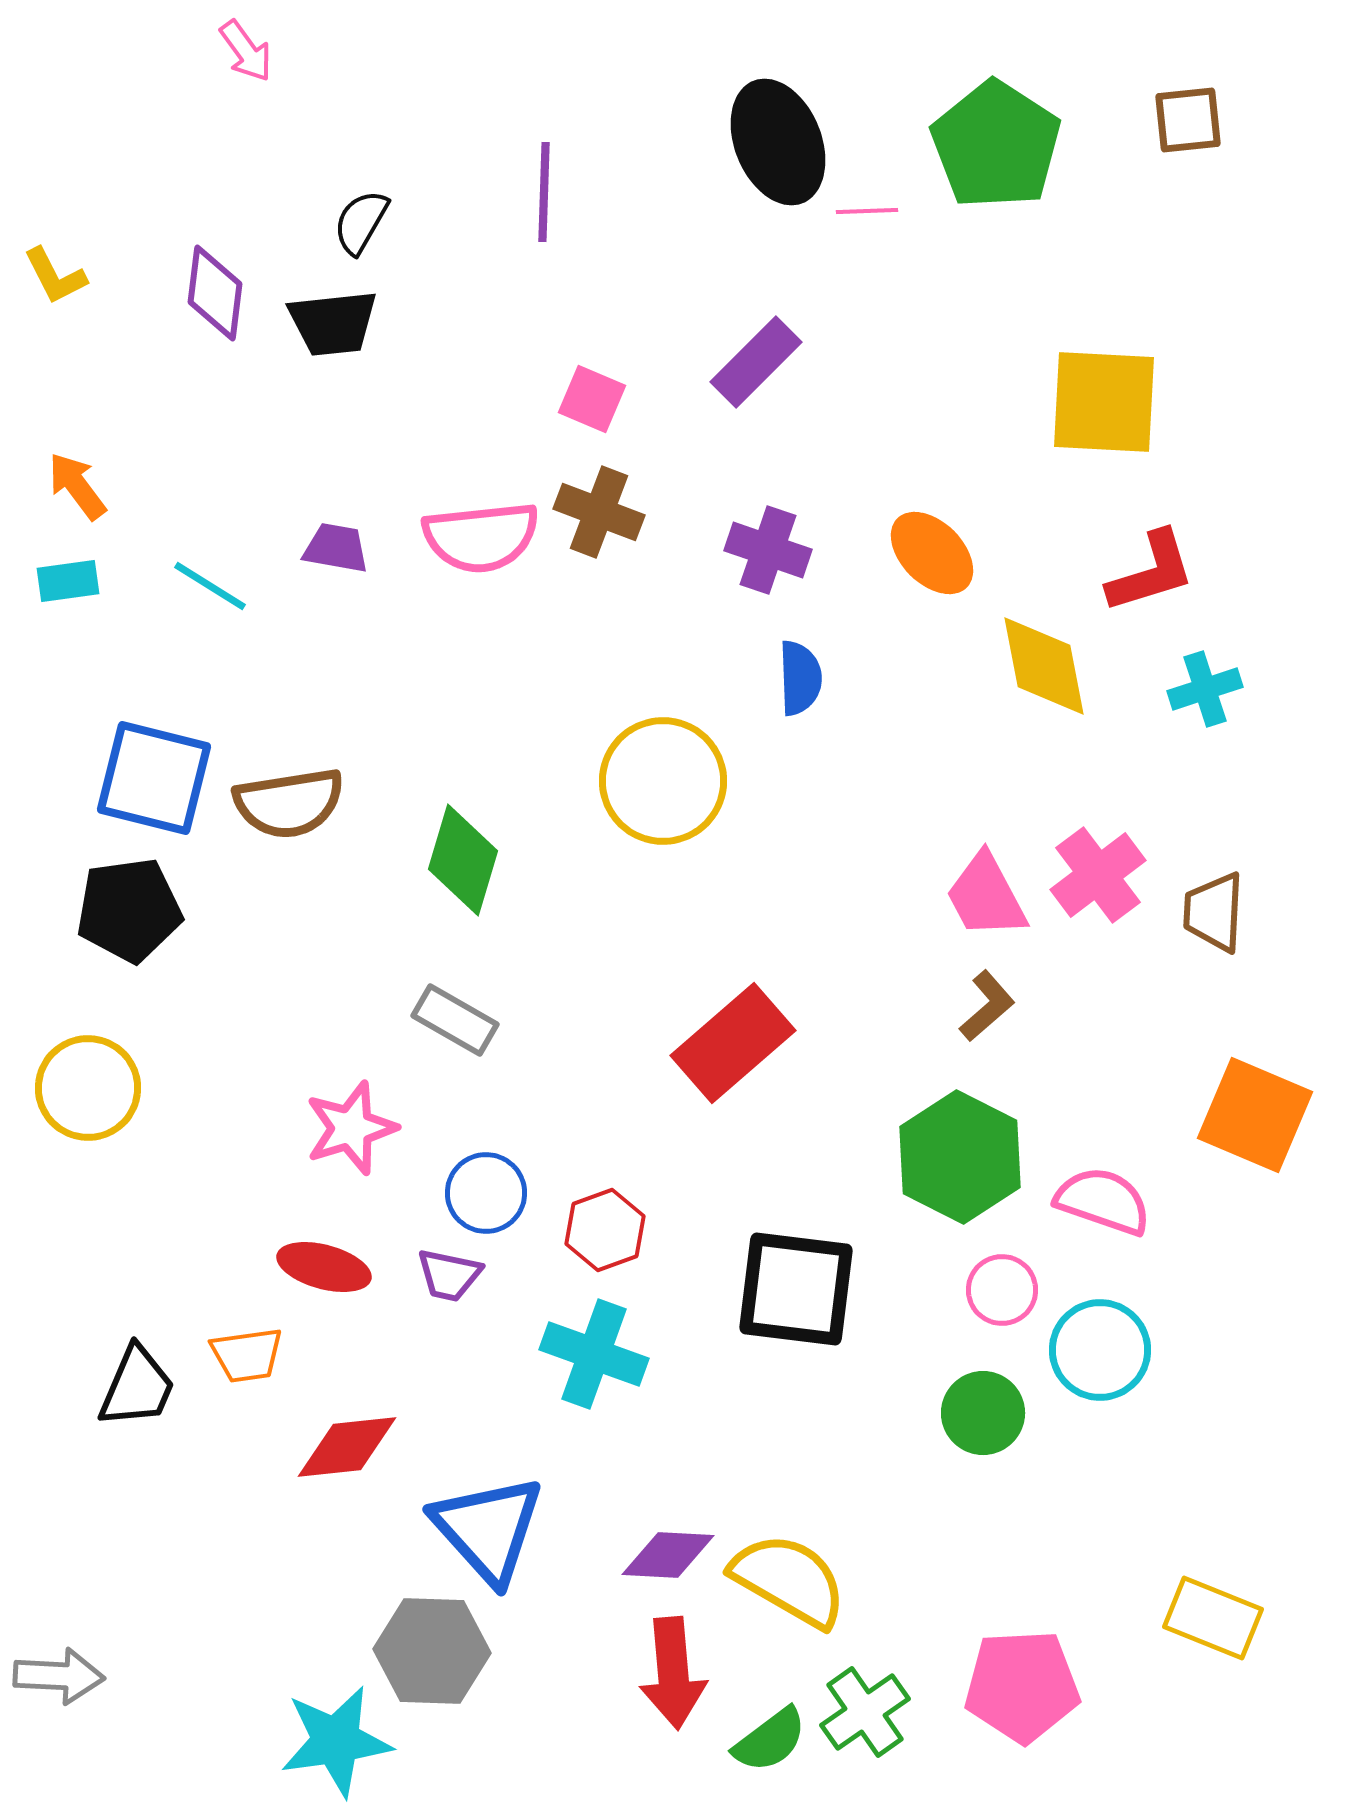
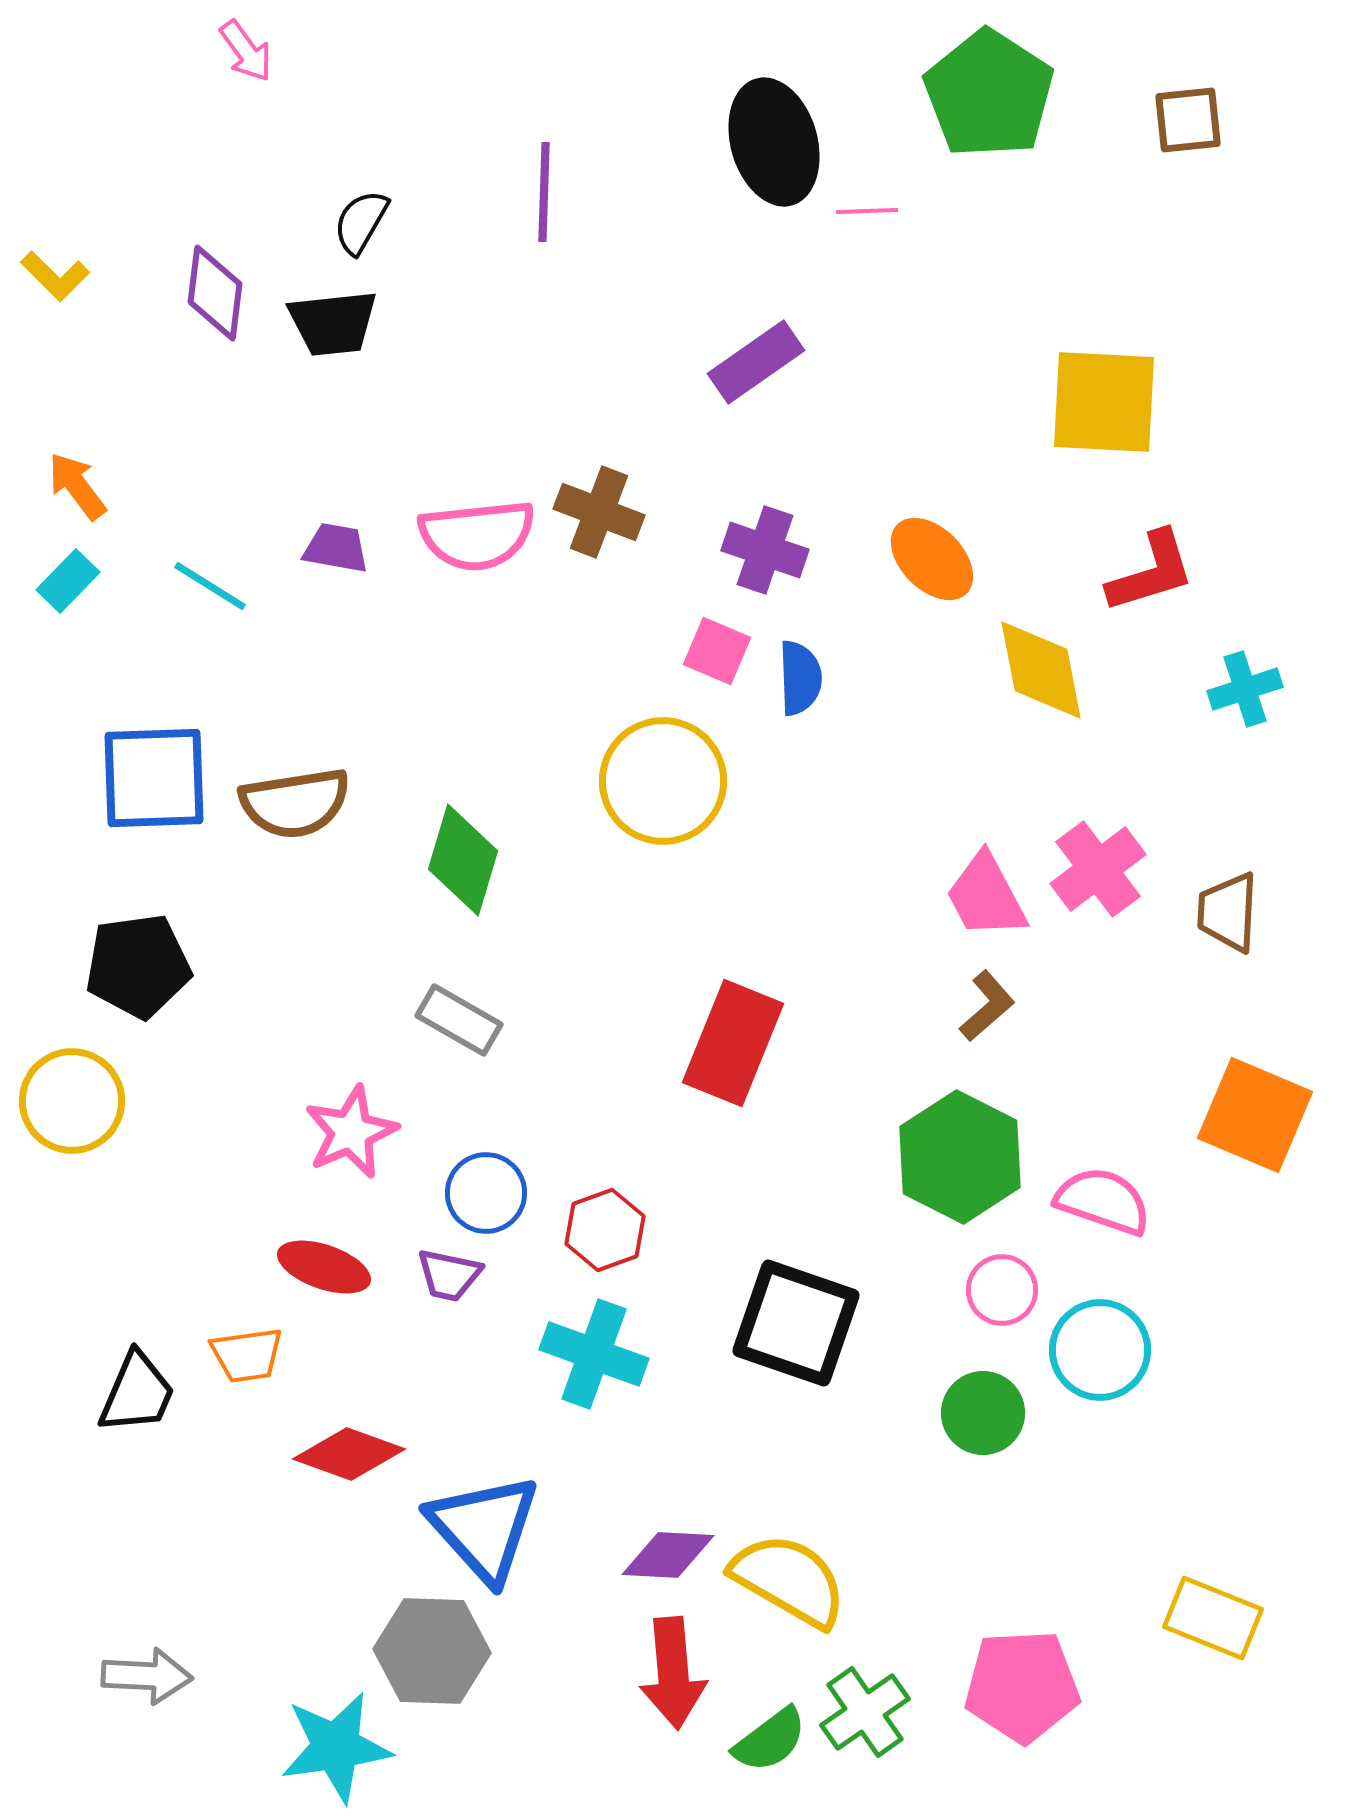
black ellipse at (778, 142): moved 4 px left; rotated 6 degrees clockwise
green pentagon at (996, 145): moved 7 px left, 51 px up
yellow L-shape at (55, 276): rotated 18 degrees counterclockwise
purple rectangle at (756, 362): rotated 10 degrees clockwise
pink square at (592, 399): moved 125 px right, 252 px down
pink semicircle at (481, 537): moved 4 px left, 2 px up
purple cross at (768, 550): moved 3 px left
orange ellipse at (932, 553): moved 6 px down
cyan rectangle at (68, 581): rotated 38 degrees counterclockwise
yellow diamond at (1044, 666): moved 3 px left, 4 px down
cyan cross at (1205, 689): moved 40 px right
blue square at (154, 778): rotated 16 degrees counterclockwise
brown semicircle at (289, 803): moved 6 px right
pink cross at (1098, 875): moved 6 px up
black pentagon at (129, 910): moved 9 px right, 56 px down
brown trapezoid at (1214, 912): moved 14 px right
gray rectangle at (455, 1020): moved 4 px right
red rectangle at (733, 1043): rotated 27 degrees counterclockwise
yellow circle at (88, 1088): moved 16 px left, 13 px down
pink star at (351, 1128): moved 4 px down; rotated 6 degrees counterclockwise
red ellipse at (324, 1267): rotated 4 degrees clockwise
black square at (796, 1289): moved 34 px down; rotated 12 degrees clockwise
black trapezoid at (137, 1387): moved 6 px down
red diamond at (347, 1447): moved 2 px right, 7 px down; rotated 26 degrees clockwise
blue triangle at (488, 1529): moved 4 px left, 1 px up
gray arrow at (59, 1676): moved 88 px right
cyan star at (336, 1741): moved 6 px down
